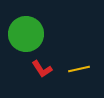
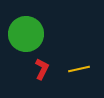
red L-shape: rotated 120 degrees counterclockwise
